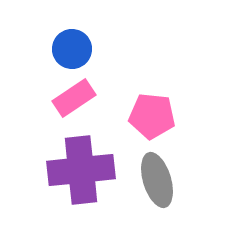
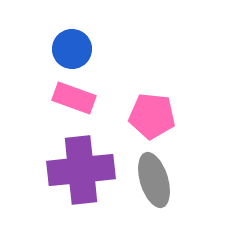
pink rectangle: rotated 54 degrees clockwise
gray ellipse: moved 3 px left
